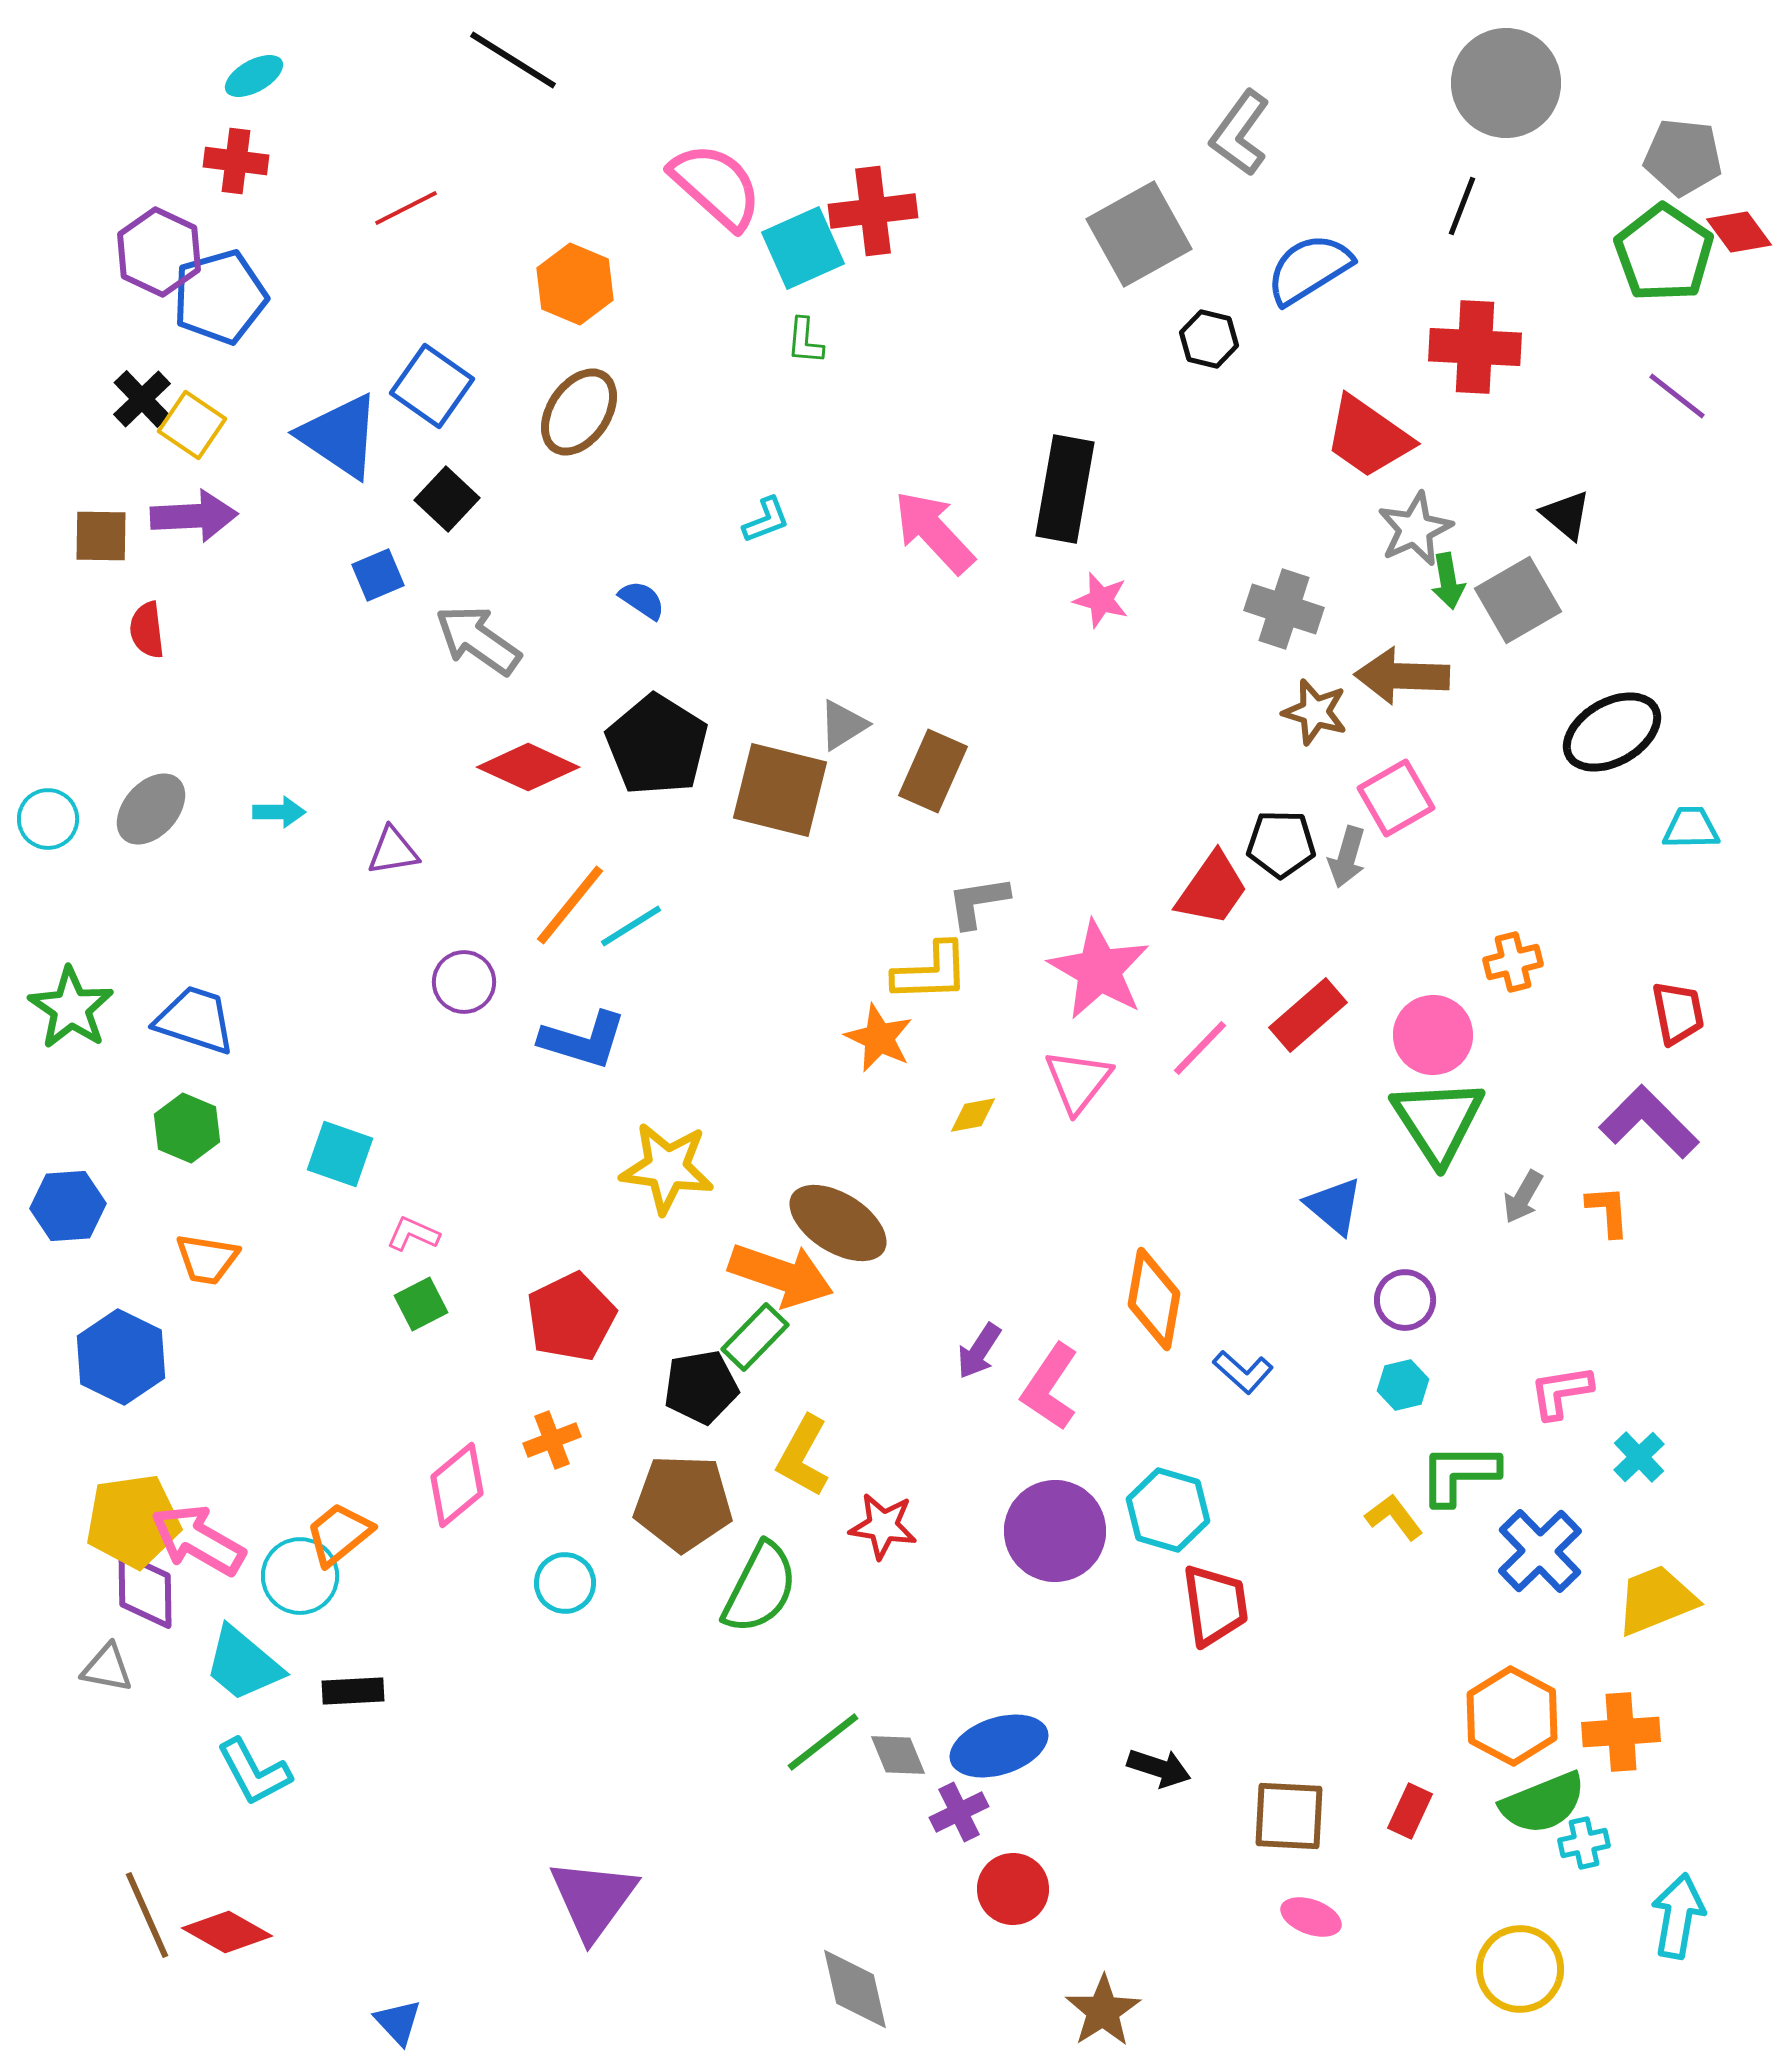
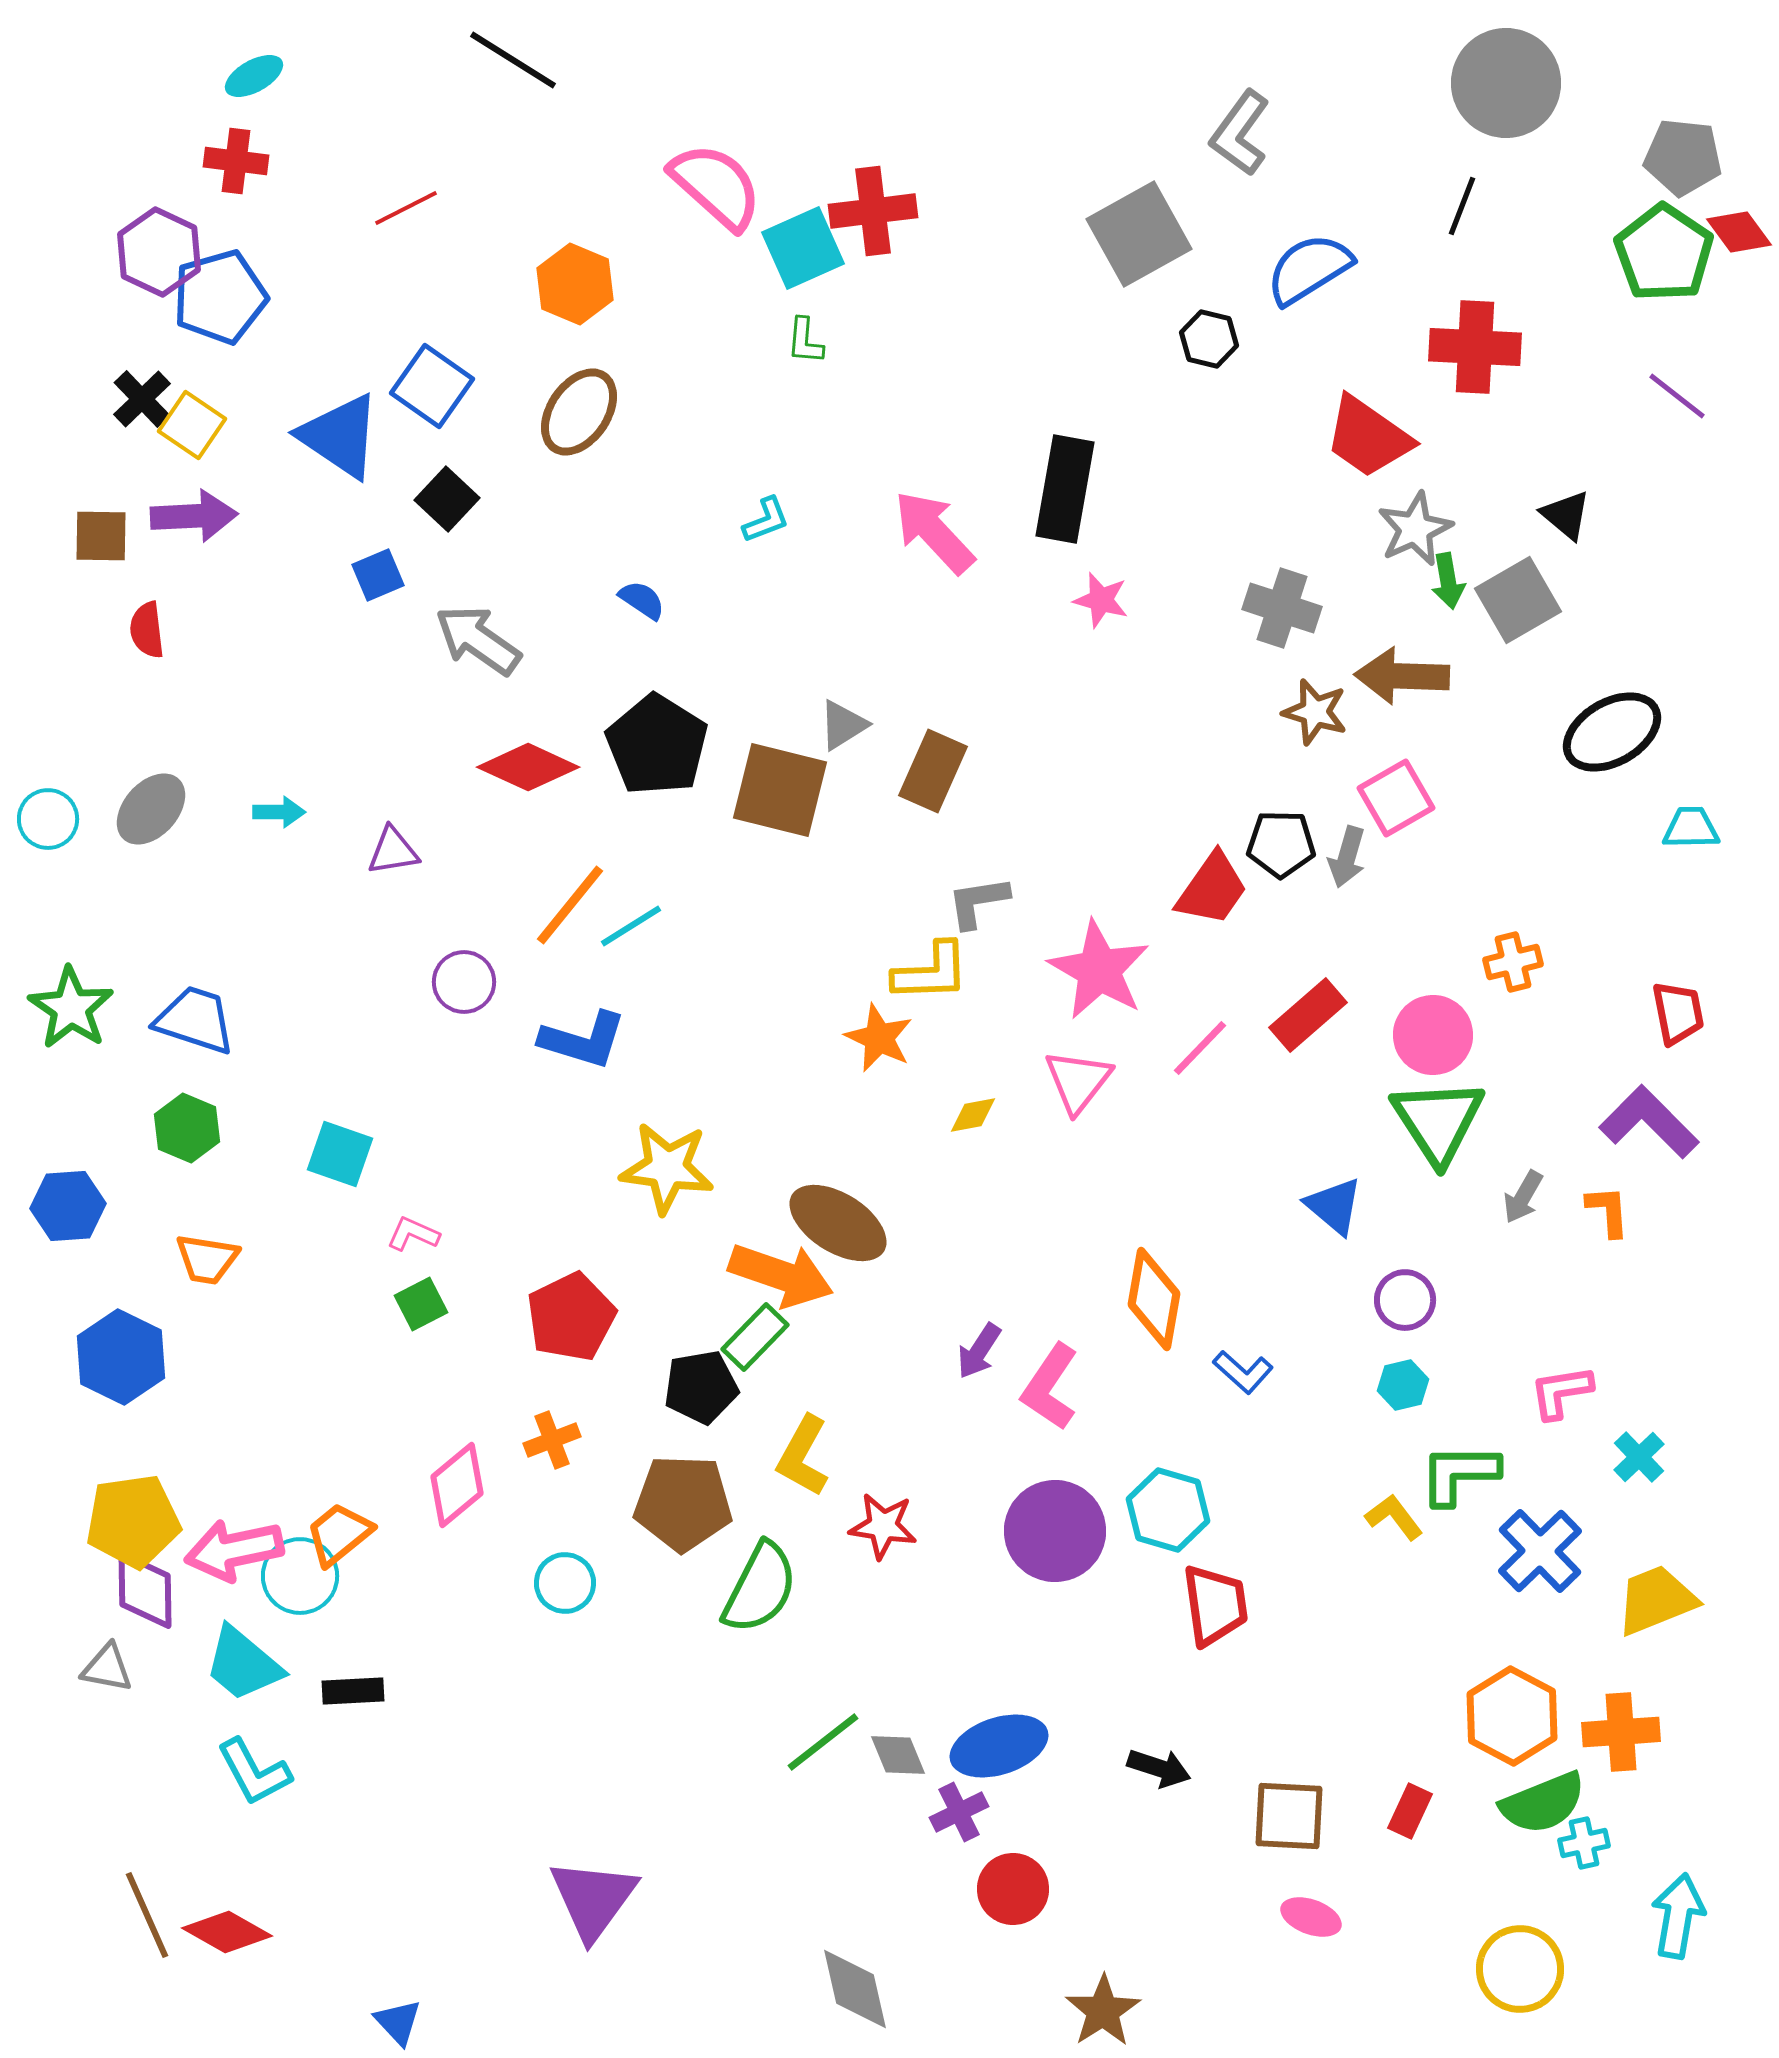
gray cross at (1284, 609): moved 2 px left, 1 px up
pink arrow at (198, 1540): moved 36 px right, 10 px down; rotated 42 degrees counterclockwise
